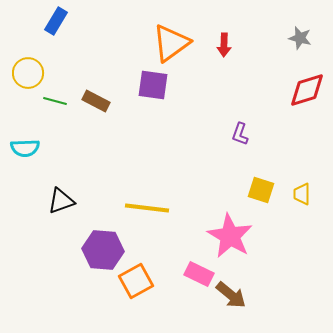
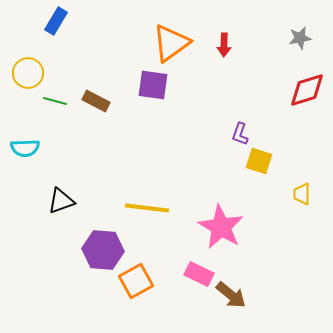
gray star: rotated 25 degrees counterclockwise
yellow square: moved 2 px left, 29 px up
pink star: moved 9 px left, 9 px up
